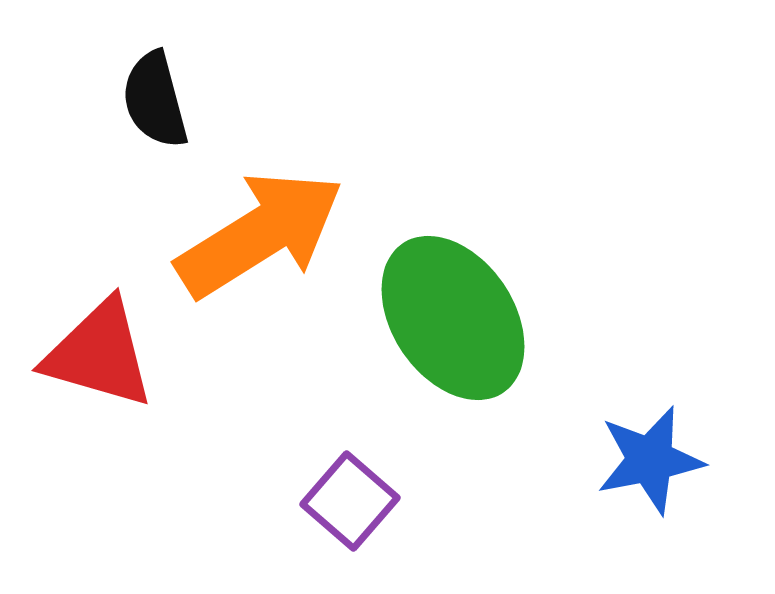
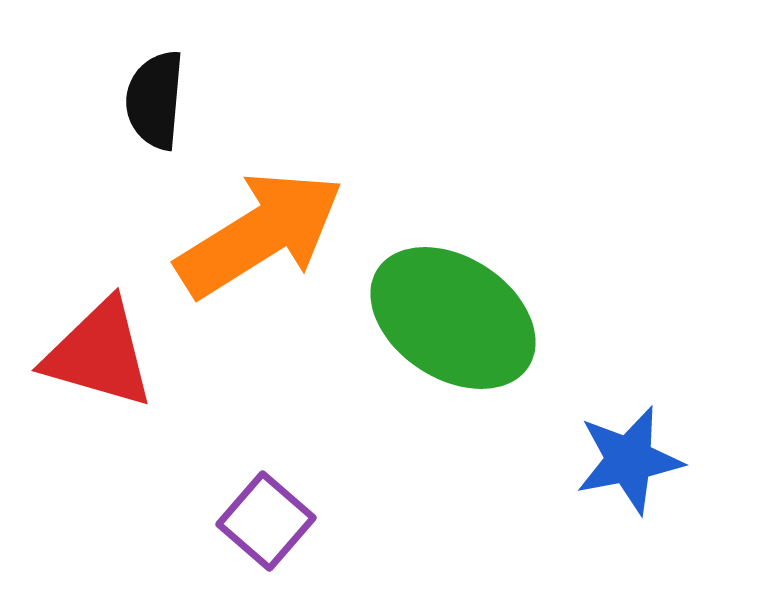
black semicircle: rotated 20 degrees clockwise
green ellipse: rotated 23 degrees counterclockwise
blue star: moved 21 px left
purple square: moved 84 px left, 20 px down
